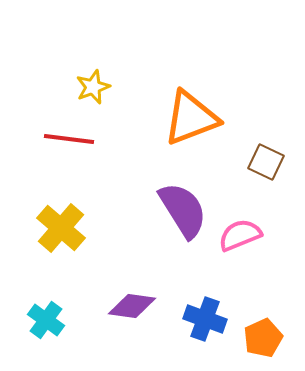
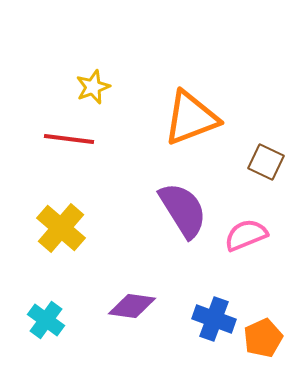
pink semicircle: moved 6 px right
blue cross: moved 9 px right
